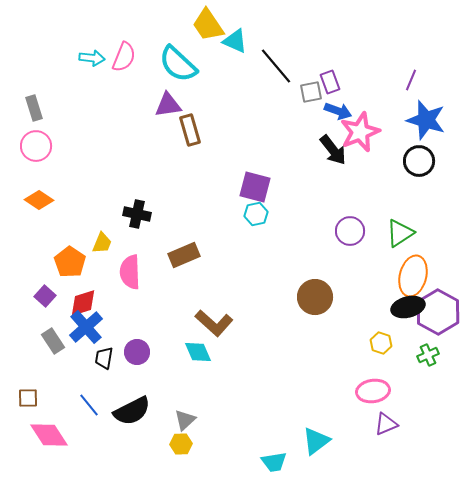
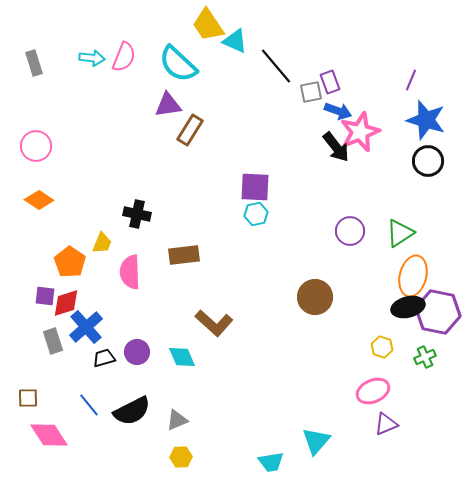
gray rectangle at (34, 108): moved 45 px up
brown rectangle at (190, 130): rotated 48 degrees clockwise
black arrow at (333, 150): moved 3 px right, 3 px up
black circle at (419, 161): moved 9 px right
purple square at (255, 187): rotated 12 degrees counterclockwise
brown rectangle at (184, 255): rotated 16 degrees clockwise
purple square at (45, 296): rotated 35 degrees counterclockwise
red diamond at (83, 303): moved 17 px left
purple hexagon at (438, 312): rotated 18 degrees counterclockwise
gray rectangle at (53, 341): rotated 15 degrees clockwise
yellow hexagon at (381, 343): moved 1 px right, 4 px down
cyan diamond at (198, 352): moved 16 px left, 5 px down
green cross at (428, 355): moved 3 px left, 2 px down
black trapezoid at (104, 358): rotated 65 degrees clockwise
pink ellipse at (373, 391): rotated 16 degrees counterclockwise
gray triangle at (185, 420): moved 8 px left; rotated 20 degrees clockwise
cyan triangle at (316, 441): rotated 12 degrees counterclockwise
yellow hexagon at (181, 444): moved 13 px down
cyan trapezoid at (274, 462): moved 3 px left
